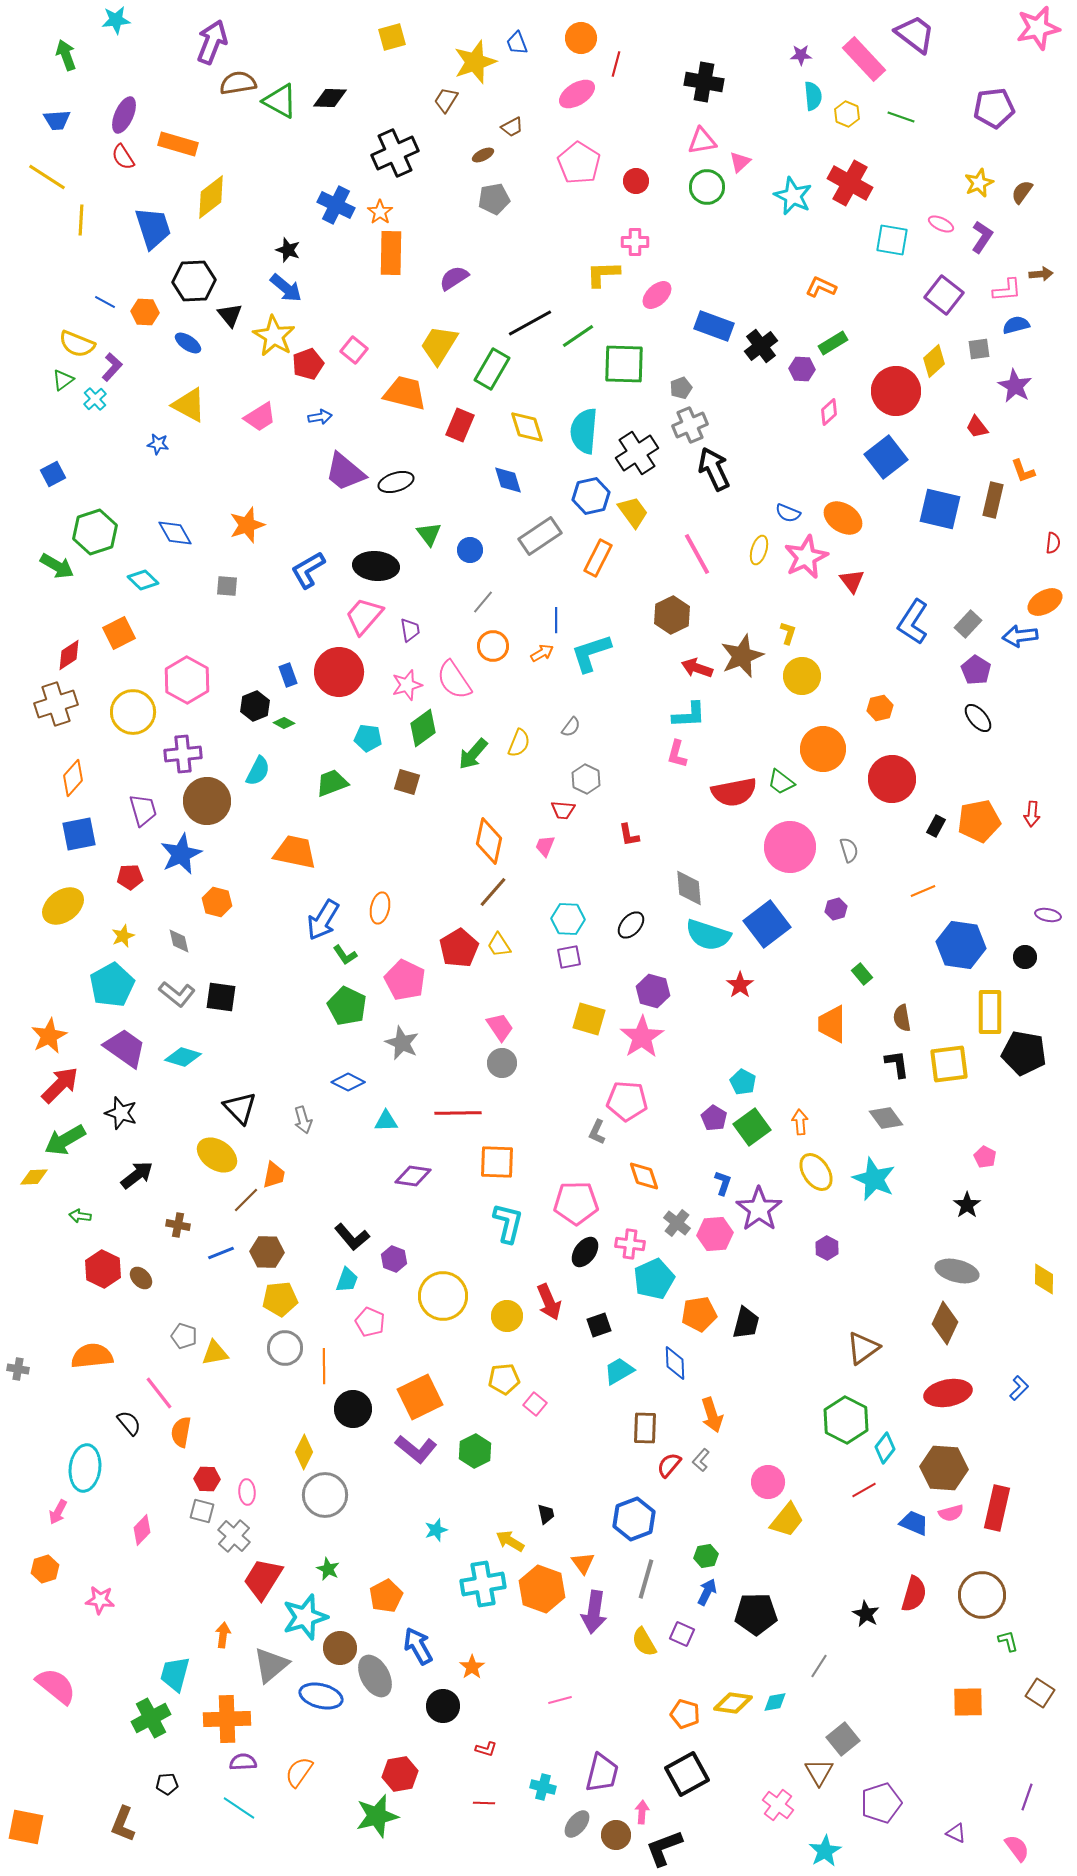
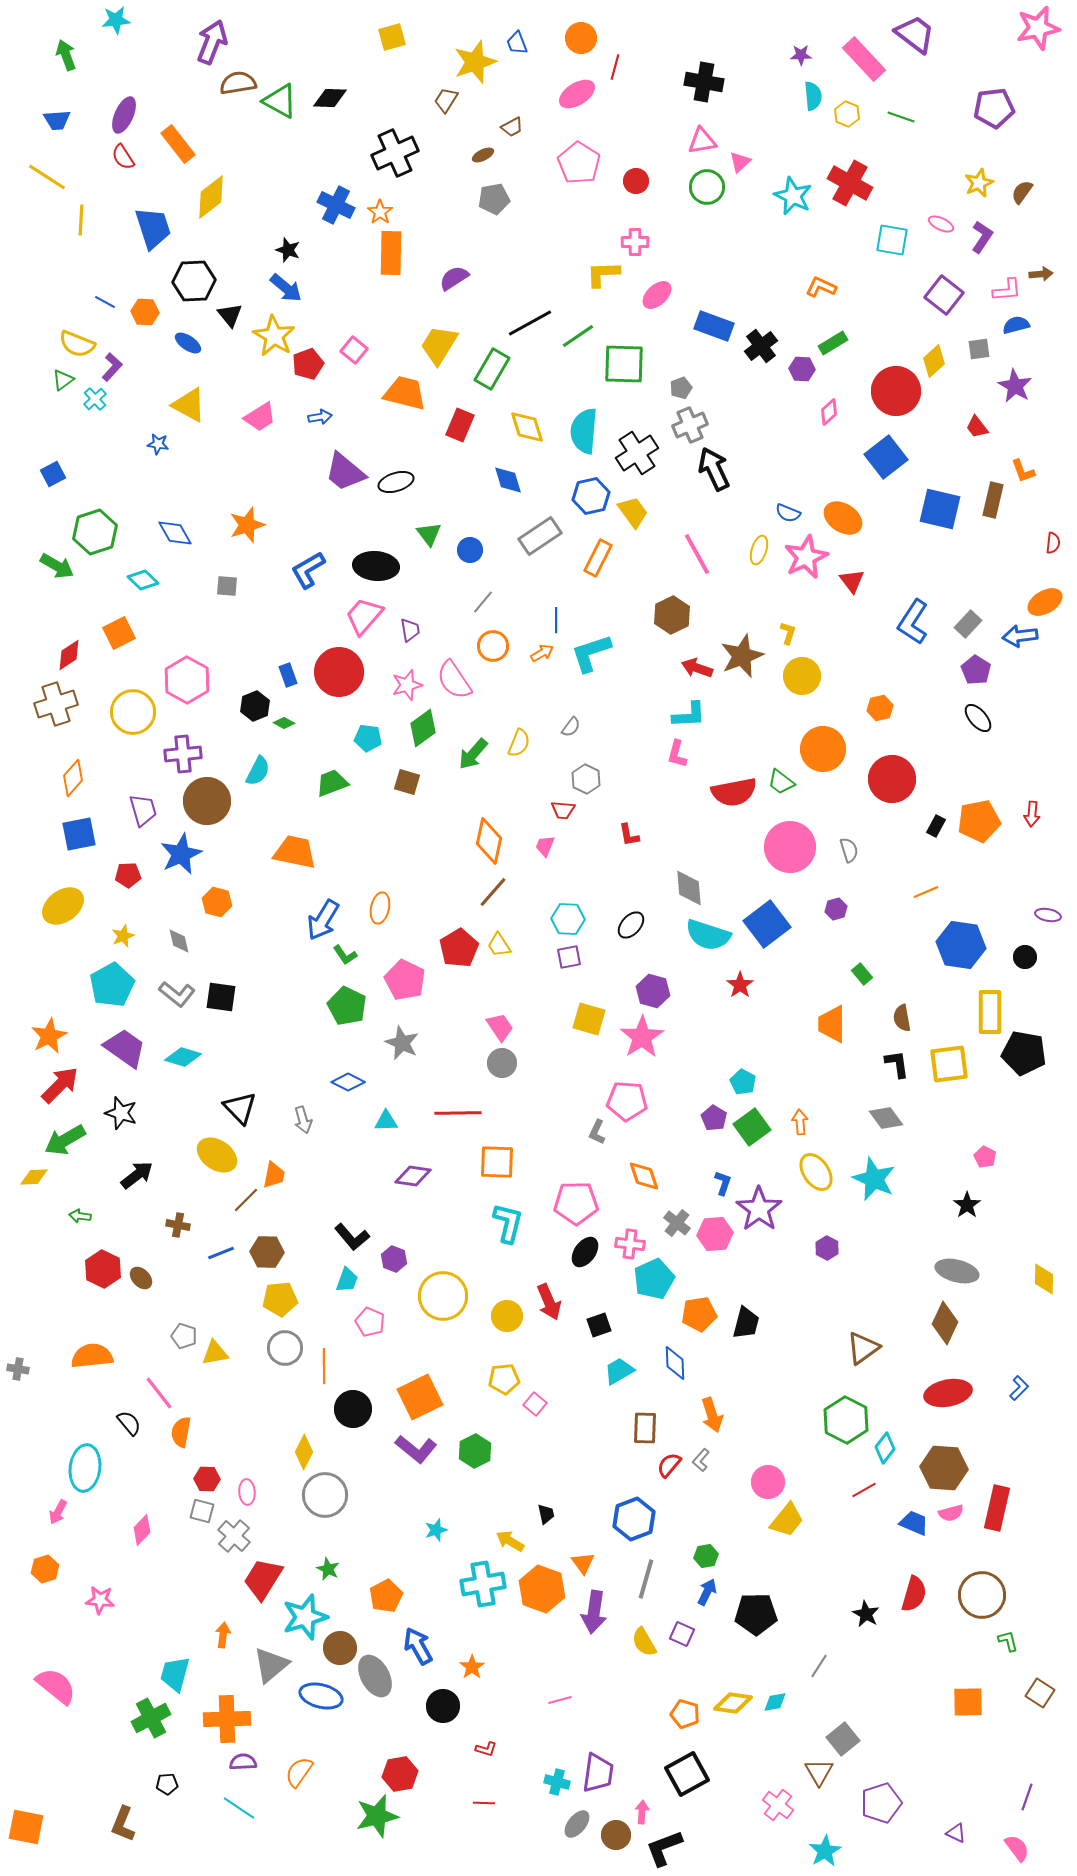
red line at (616, 64): moved 1 px left, 3 px down
orange rectangle at (178, 144): rotated 36 degrees clockwise
red pentagon at (130, 877): moved 2 px left, 2 px up
orange line at (923, 891): moved 3 px right, 1 px down
purple trapezoid at (602, 1773): moved 4 px left; rotated 6 degrees counterclockwise
cyan cross at (543, 1787): moved 14 px right, 5 px up
